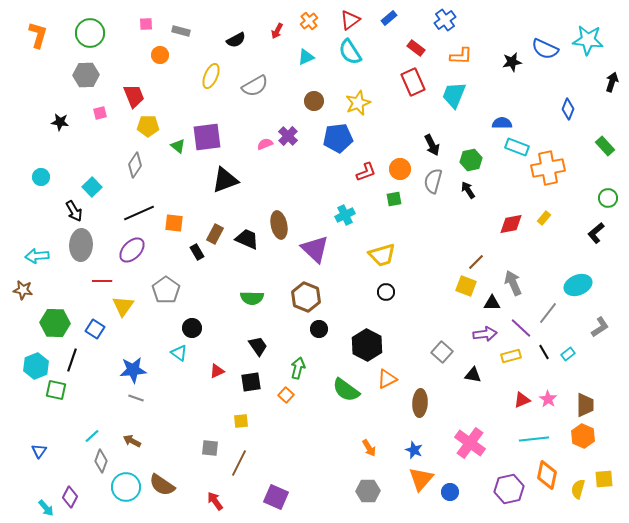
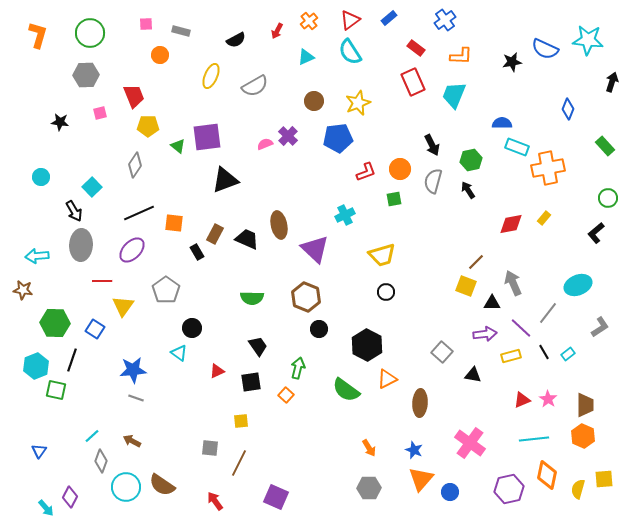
gray hexagon at (368, 491): moved 1 px right, 3 px up
